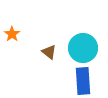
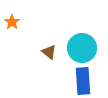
orange star: moved 12 px up
cyan circle: moved 1 px left
